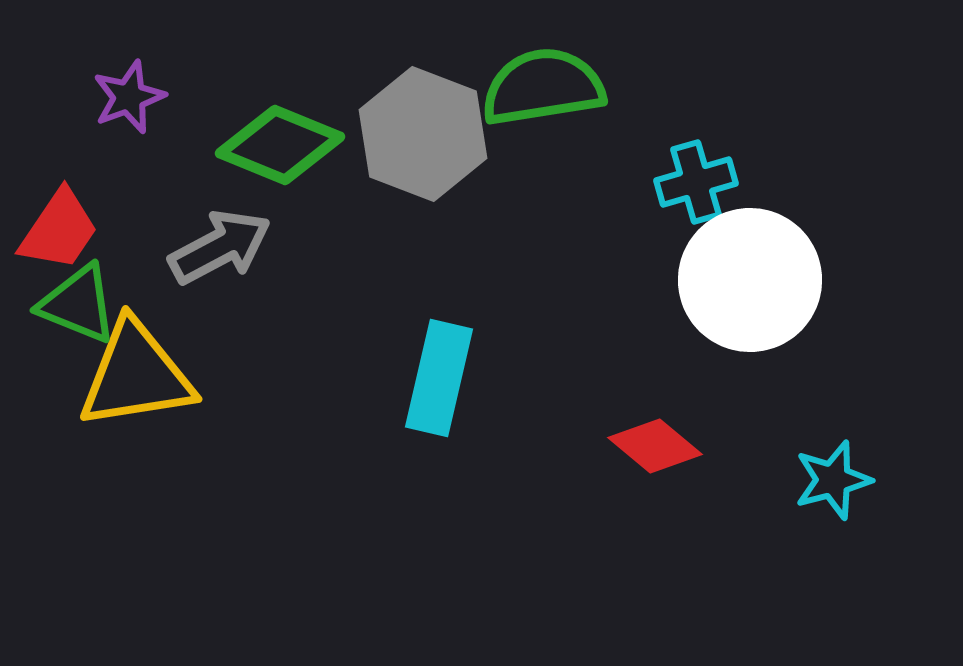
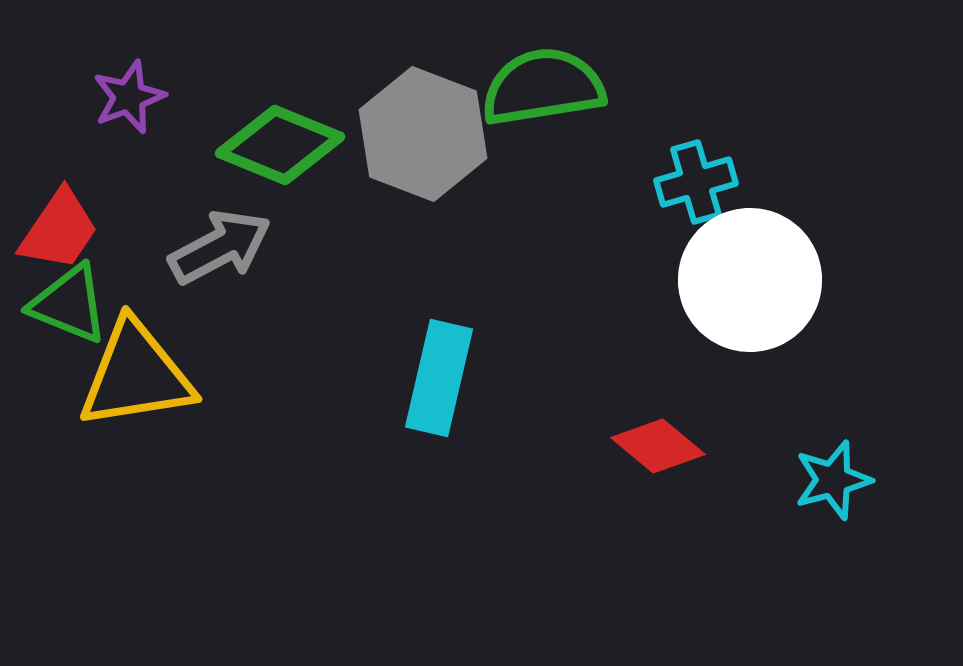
green triangle: moved 9 px left
red diamond: moved 3 px right
